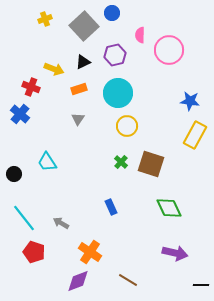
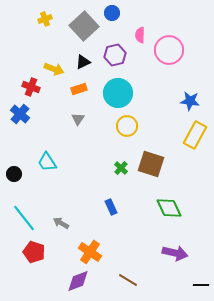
green cross: moved 6 px down
